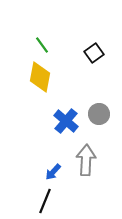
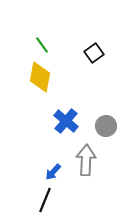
gray circle: moved 7 px right, 12 px down
black line: moved 1 px up
